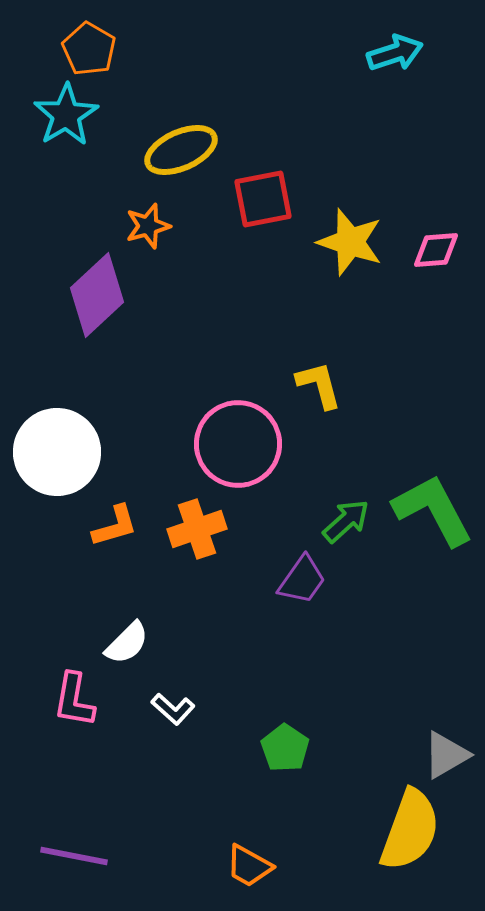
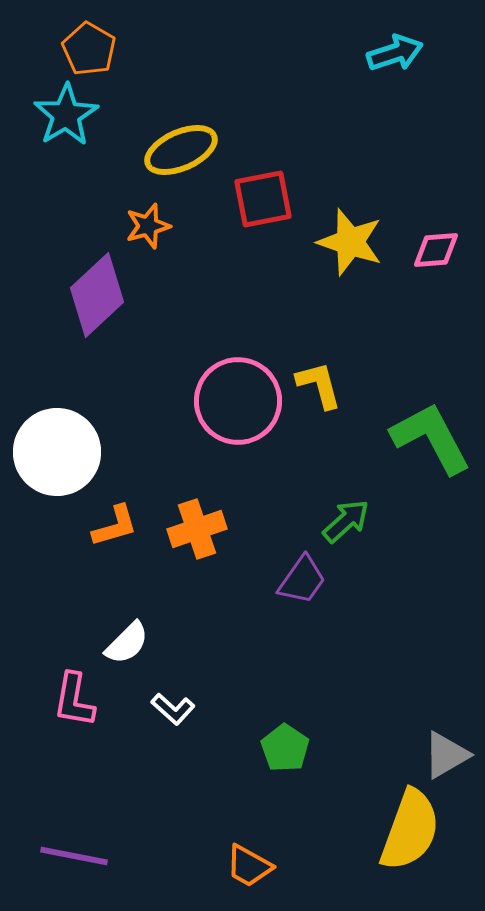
pink circle: moved 43 px up
green L-shape: moved 2 px left, 72 px up
